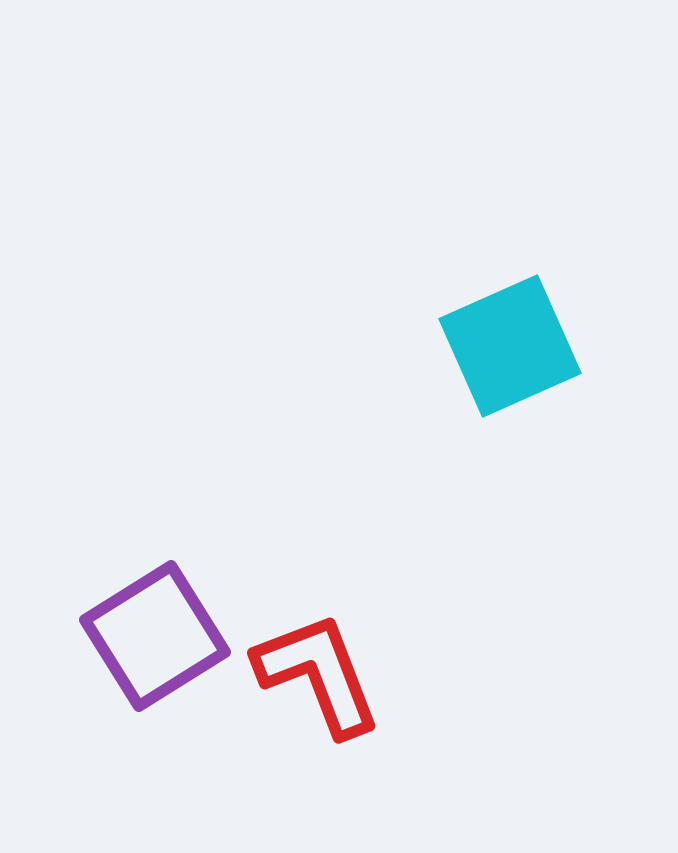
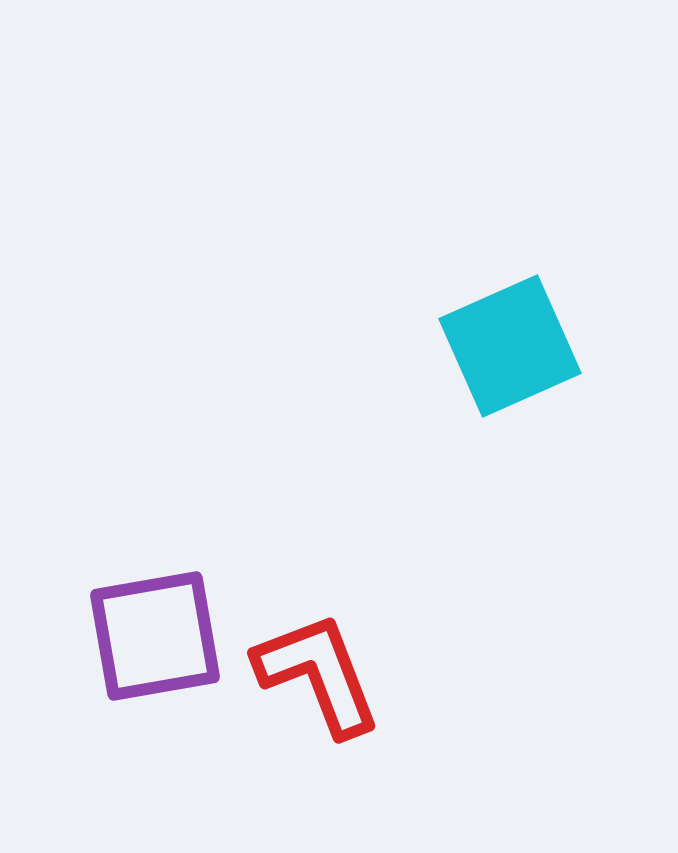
purple square: rotated 22 degrees clockwise
